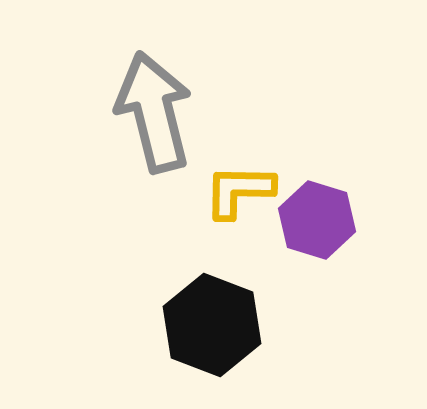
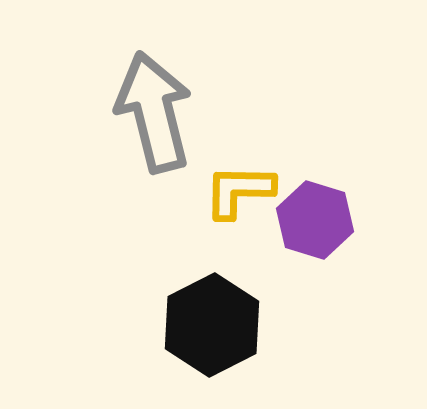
purple hexagon: moved 2 px left
black hexagon: rotated 12 degrees clockwise
